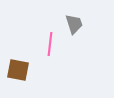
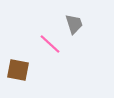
pink line: rotated 55 degrees counterclockwise
